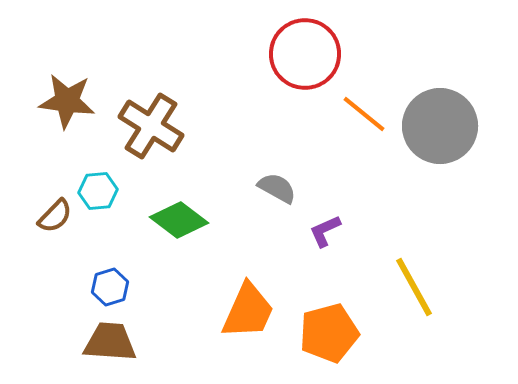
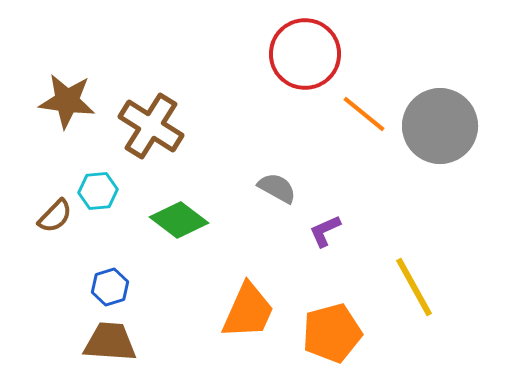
orange pentagon: moved 3 px right
